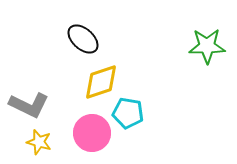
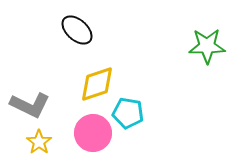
black ellipse: moved 6 px left, 9 px up
yellow diamond: moved 4 px left, 2 px down
gray L-shape: moved 1 px right
pink circle: moved 1 px right
yellow star: rotated 20 degrees clockwise
